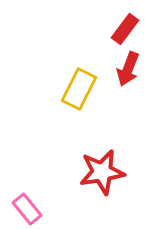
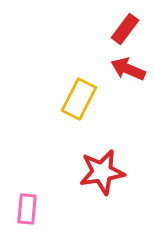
red arrow: rotated 92 degrees clockwise
yellow rectangle: moved 10 px down
pink rectangle: rotated 44 degrees clockwise
